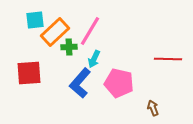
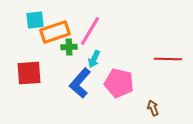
orange rectangle: rotated 24 degrees clockwise
